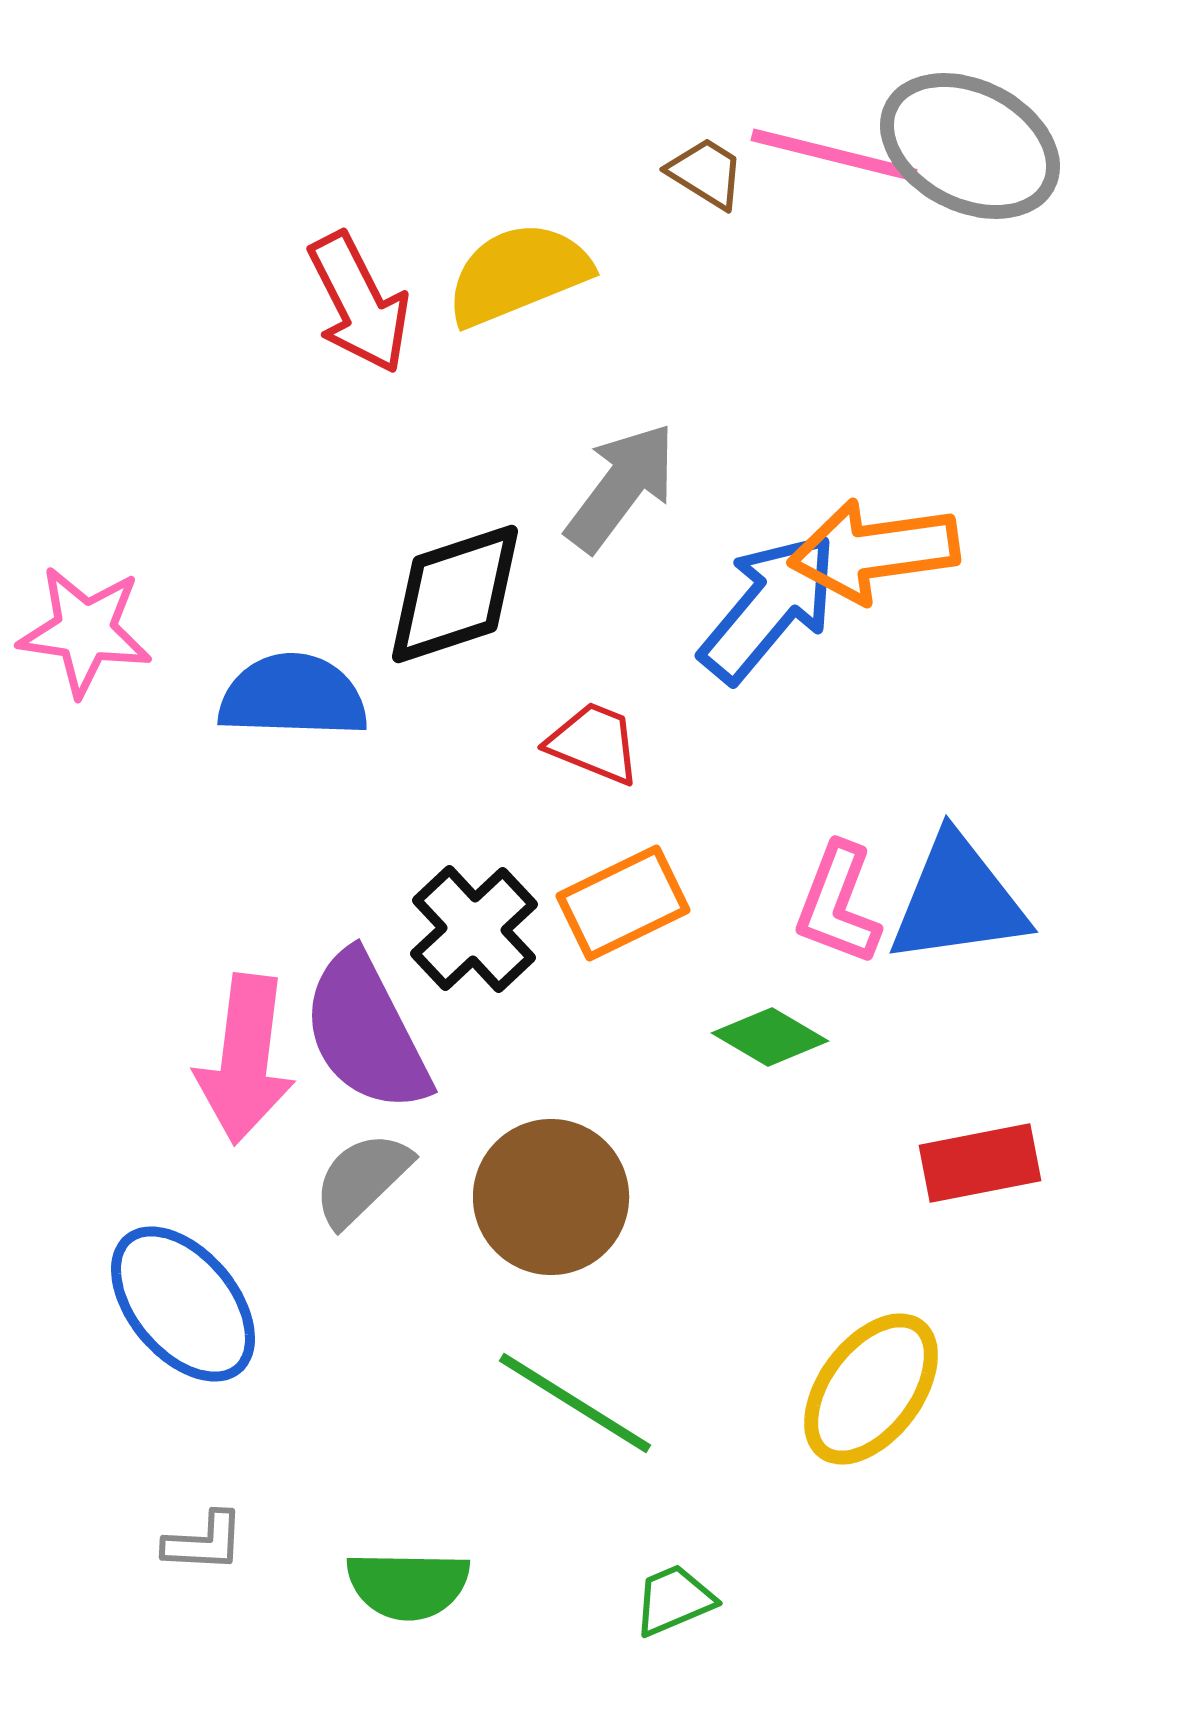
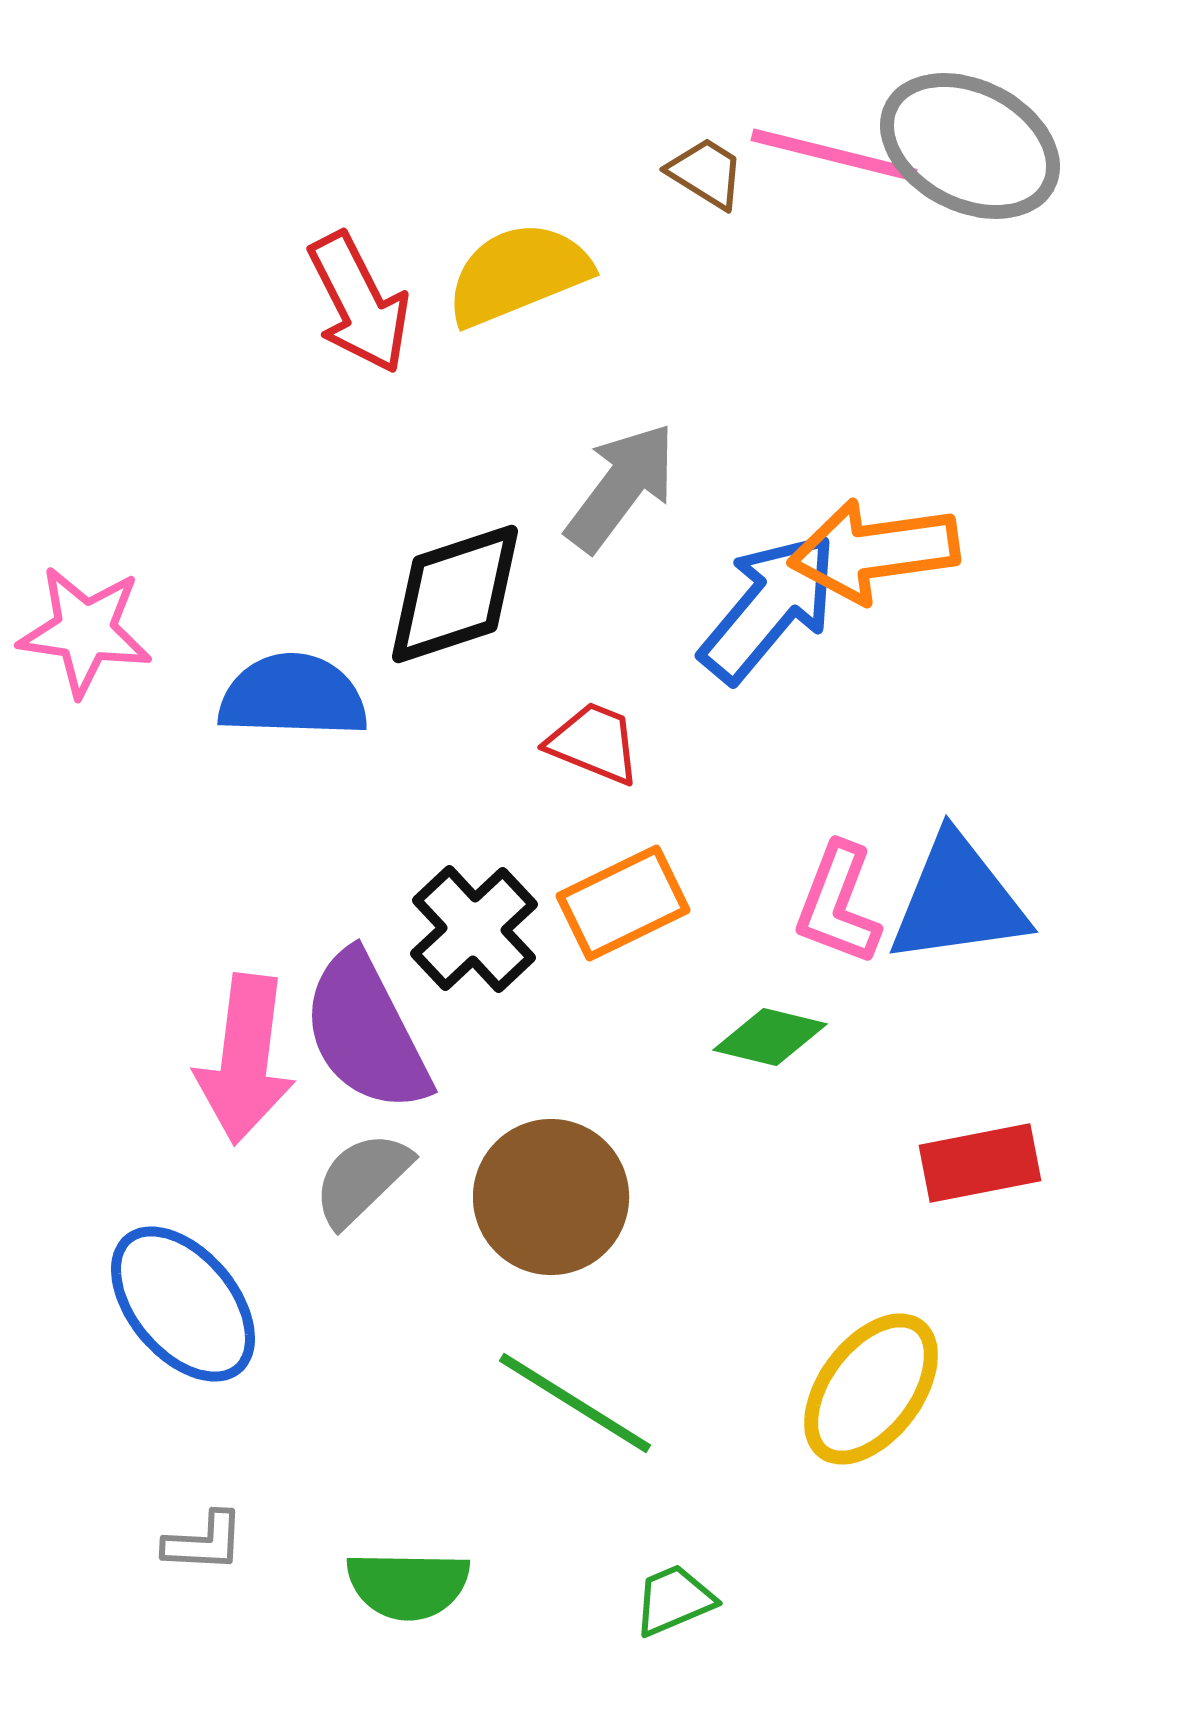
green diamond: rotated 17 degrees counterclockwise
